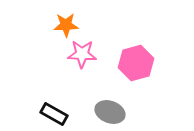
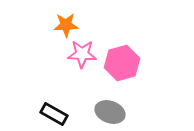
pink hexagon: moved 14 px left
